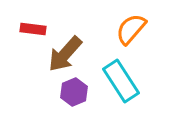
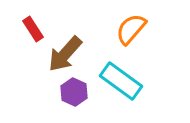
red rectangle: rotated 50 degrees clockwise
cyan rectangle: rotated 21 degrees counterclockwise
purple hexagon: rotated 12 degrees counterclockwise
